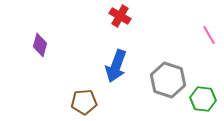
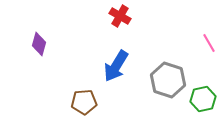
pink line: moved 8 px down
purple diamond: moved 1 px left, 1 px up
blue arrow: rotated 12 degrees clockwise
green hexagon: rotated 20 degrees counterclockwise
